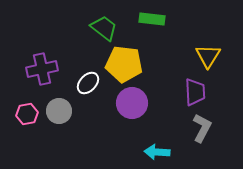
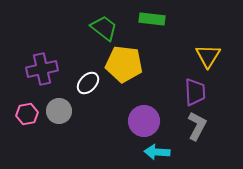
purple circle: moved 12 px right, 18 px down
gray L-shape: moved 5 px left, 2 px up
